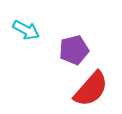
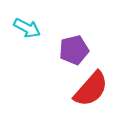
cyan arrow: moved 1 px right, 2 px up
